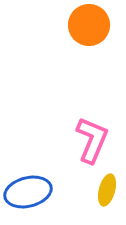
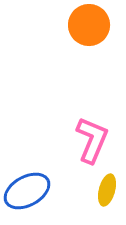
blue ellipse: moved 1 px left, 1 px up; rotated 15 degrees counterclockwise
